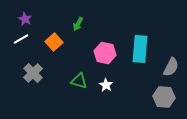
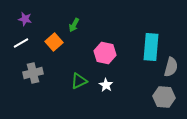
purple star: rotated 16 degrees counterclockwise
green arrow: moved 4 px left, 1 px down
white line: moved 4 px down
cyan rectangle: moved 11 px right, 2 px up
gray semicircle: rotated 12 degrees counterclockwise
gray cross: rotated 30 degrees clockwise
green triangle: rotated 42 degrees counterclockwise
